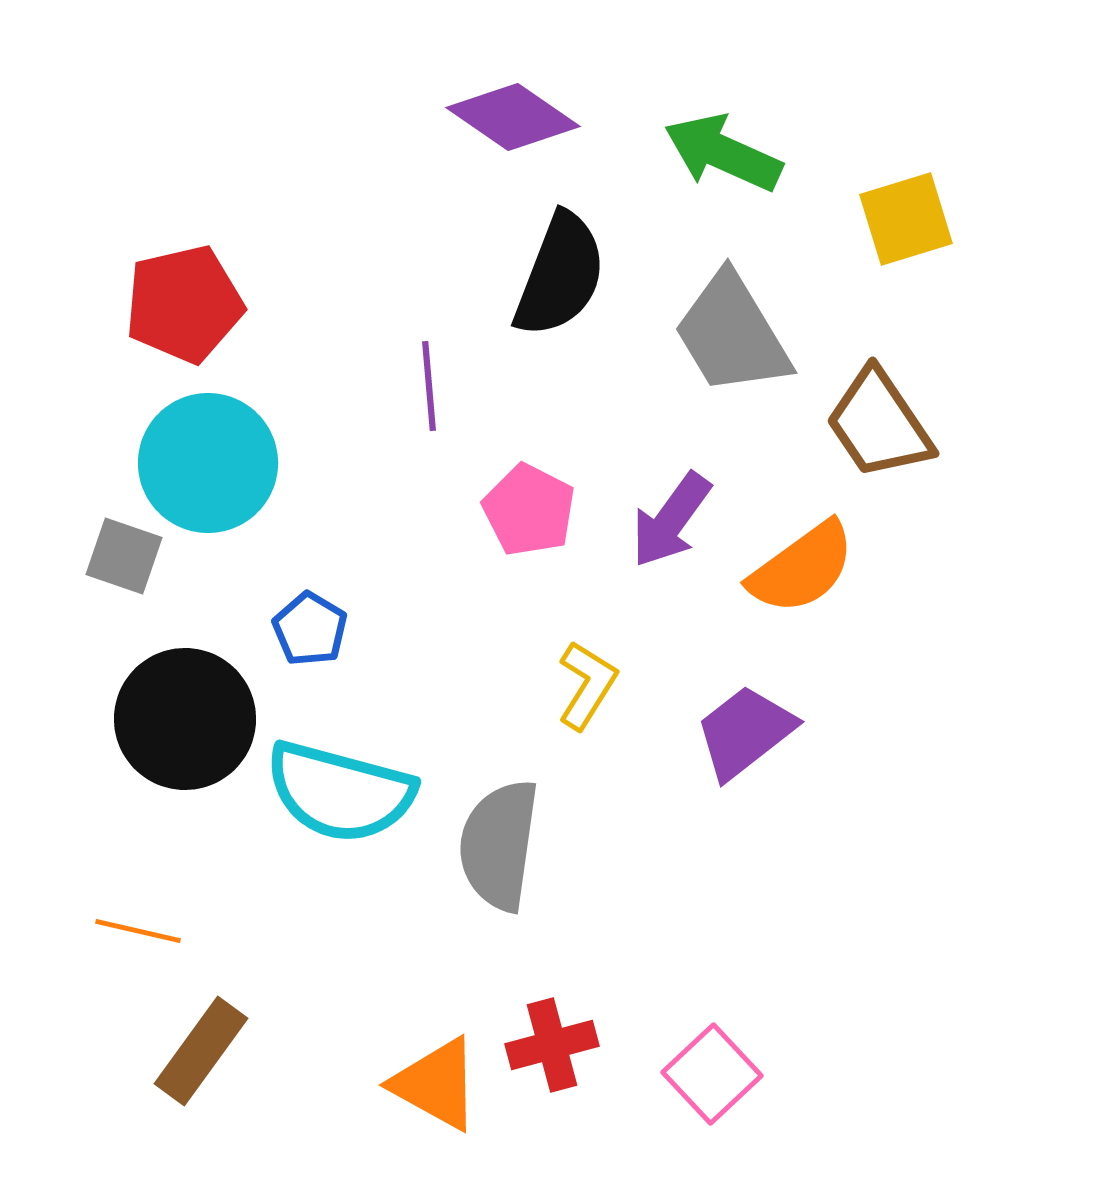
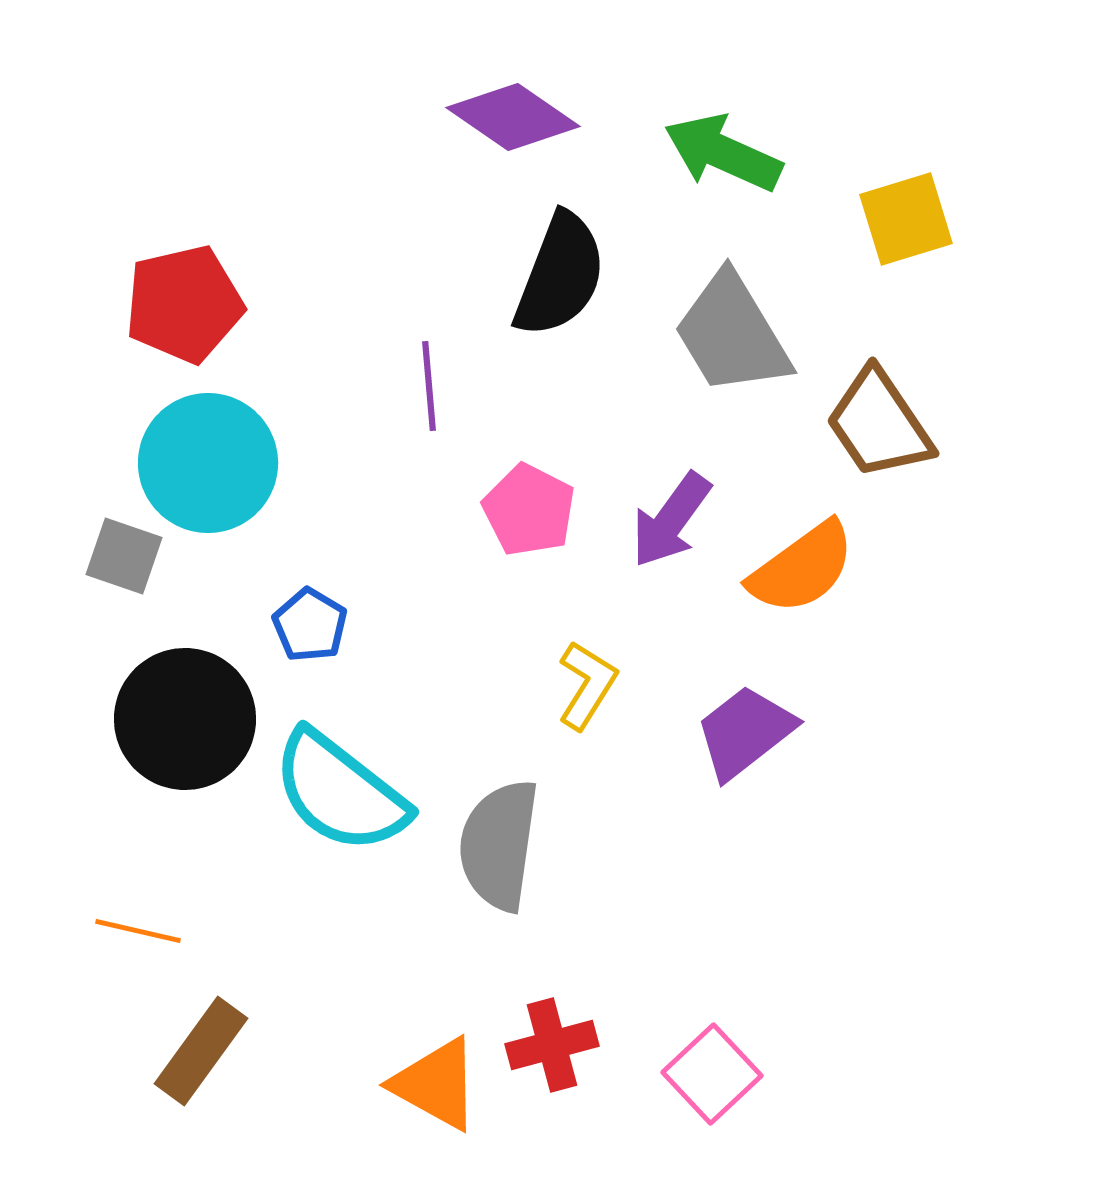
blue pentagon: moved 4 px up
cyan semicircle: rotated 23 degrees clockwise
